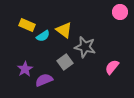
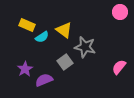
cyan semicircle: moved 1 px left, 1 px down
pink semicircle: moved 7 px right
